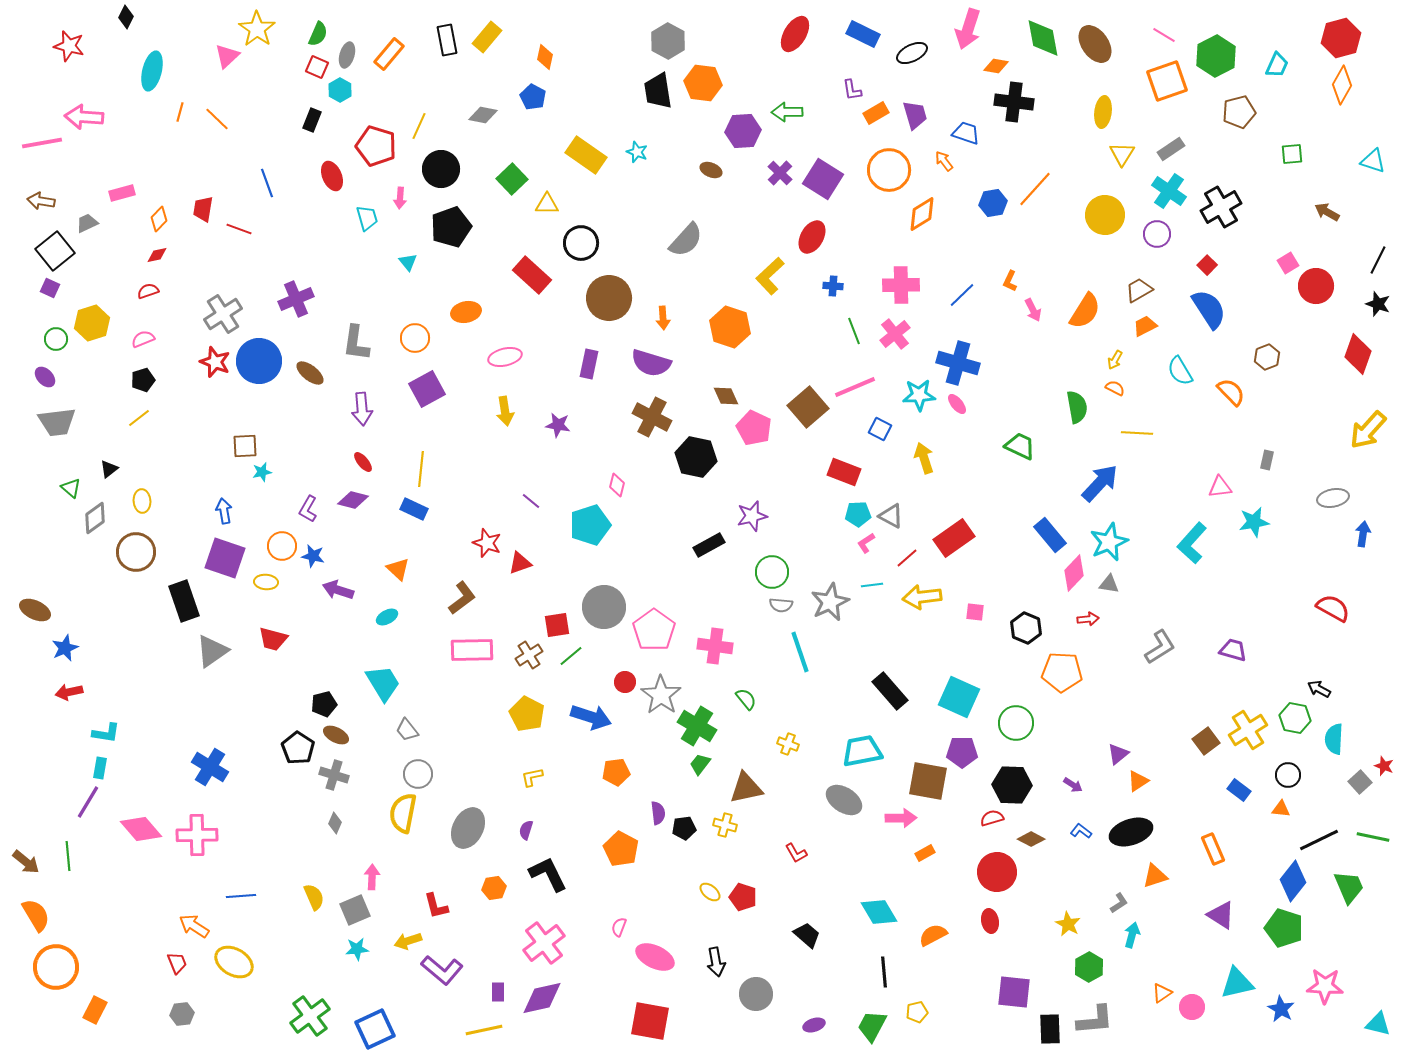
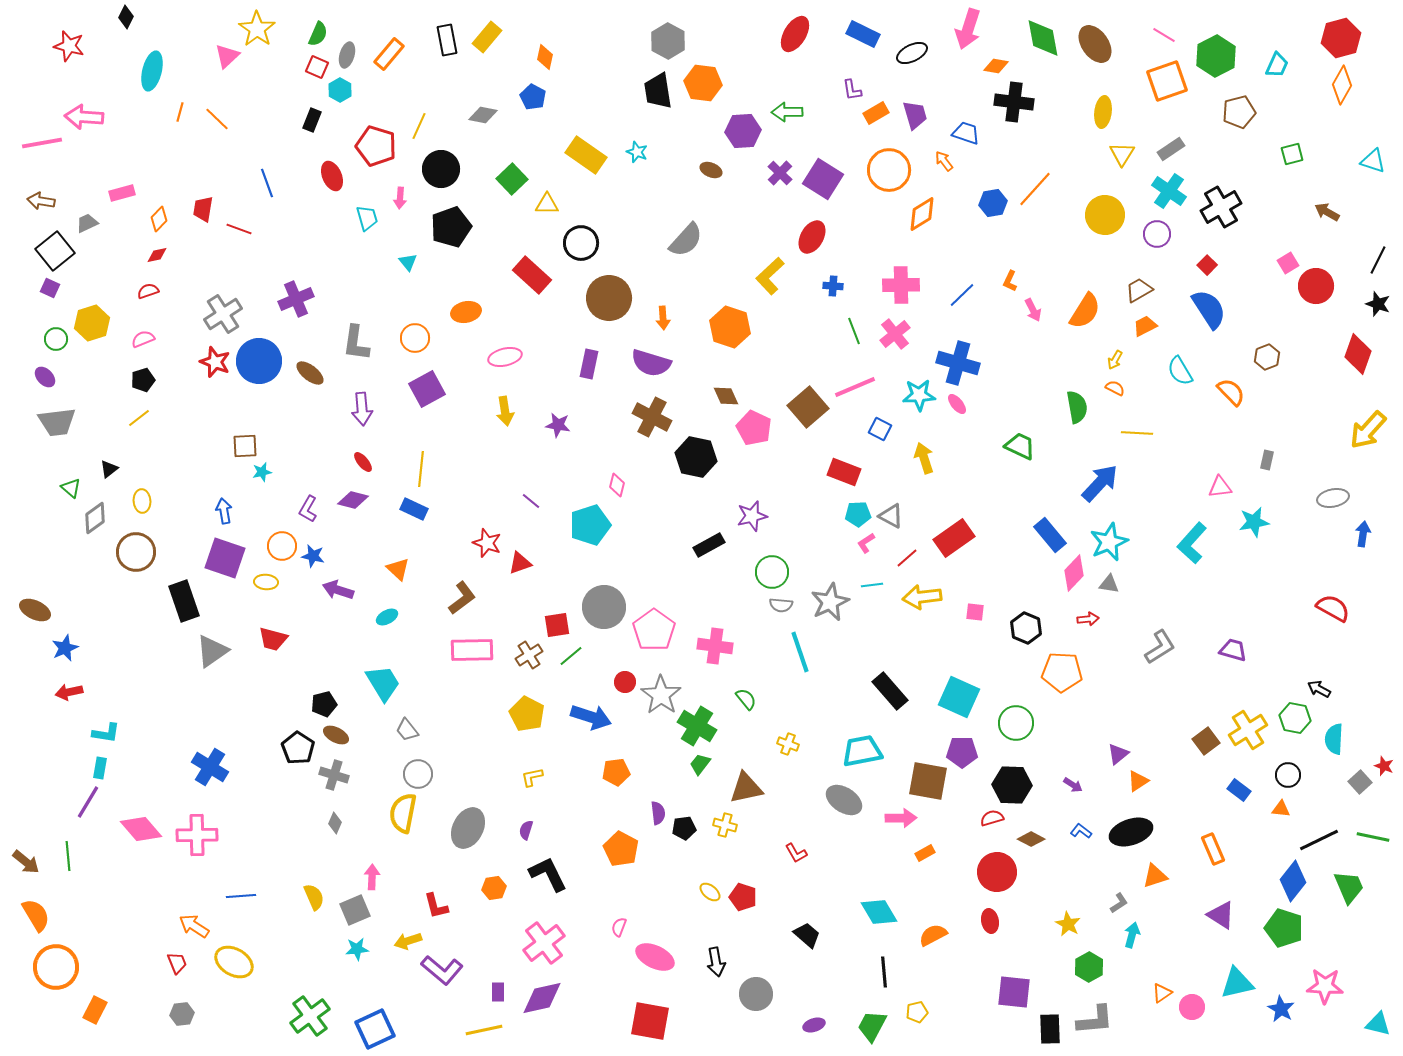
green square at (1292, 154): rotated 10 degrees counterclockwise
